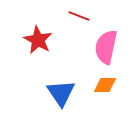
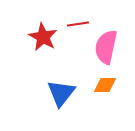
red line: moved 1 px left, 8 px down; rotated 30 degrees counterclockwise
red star: moved 5 px right, 3 px up
blue triangle: rotated 12 degrees clockwise
